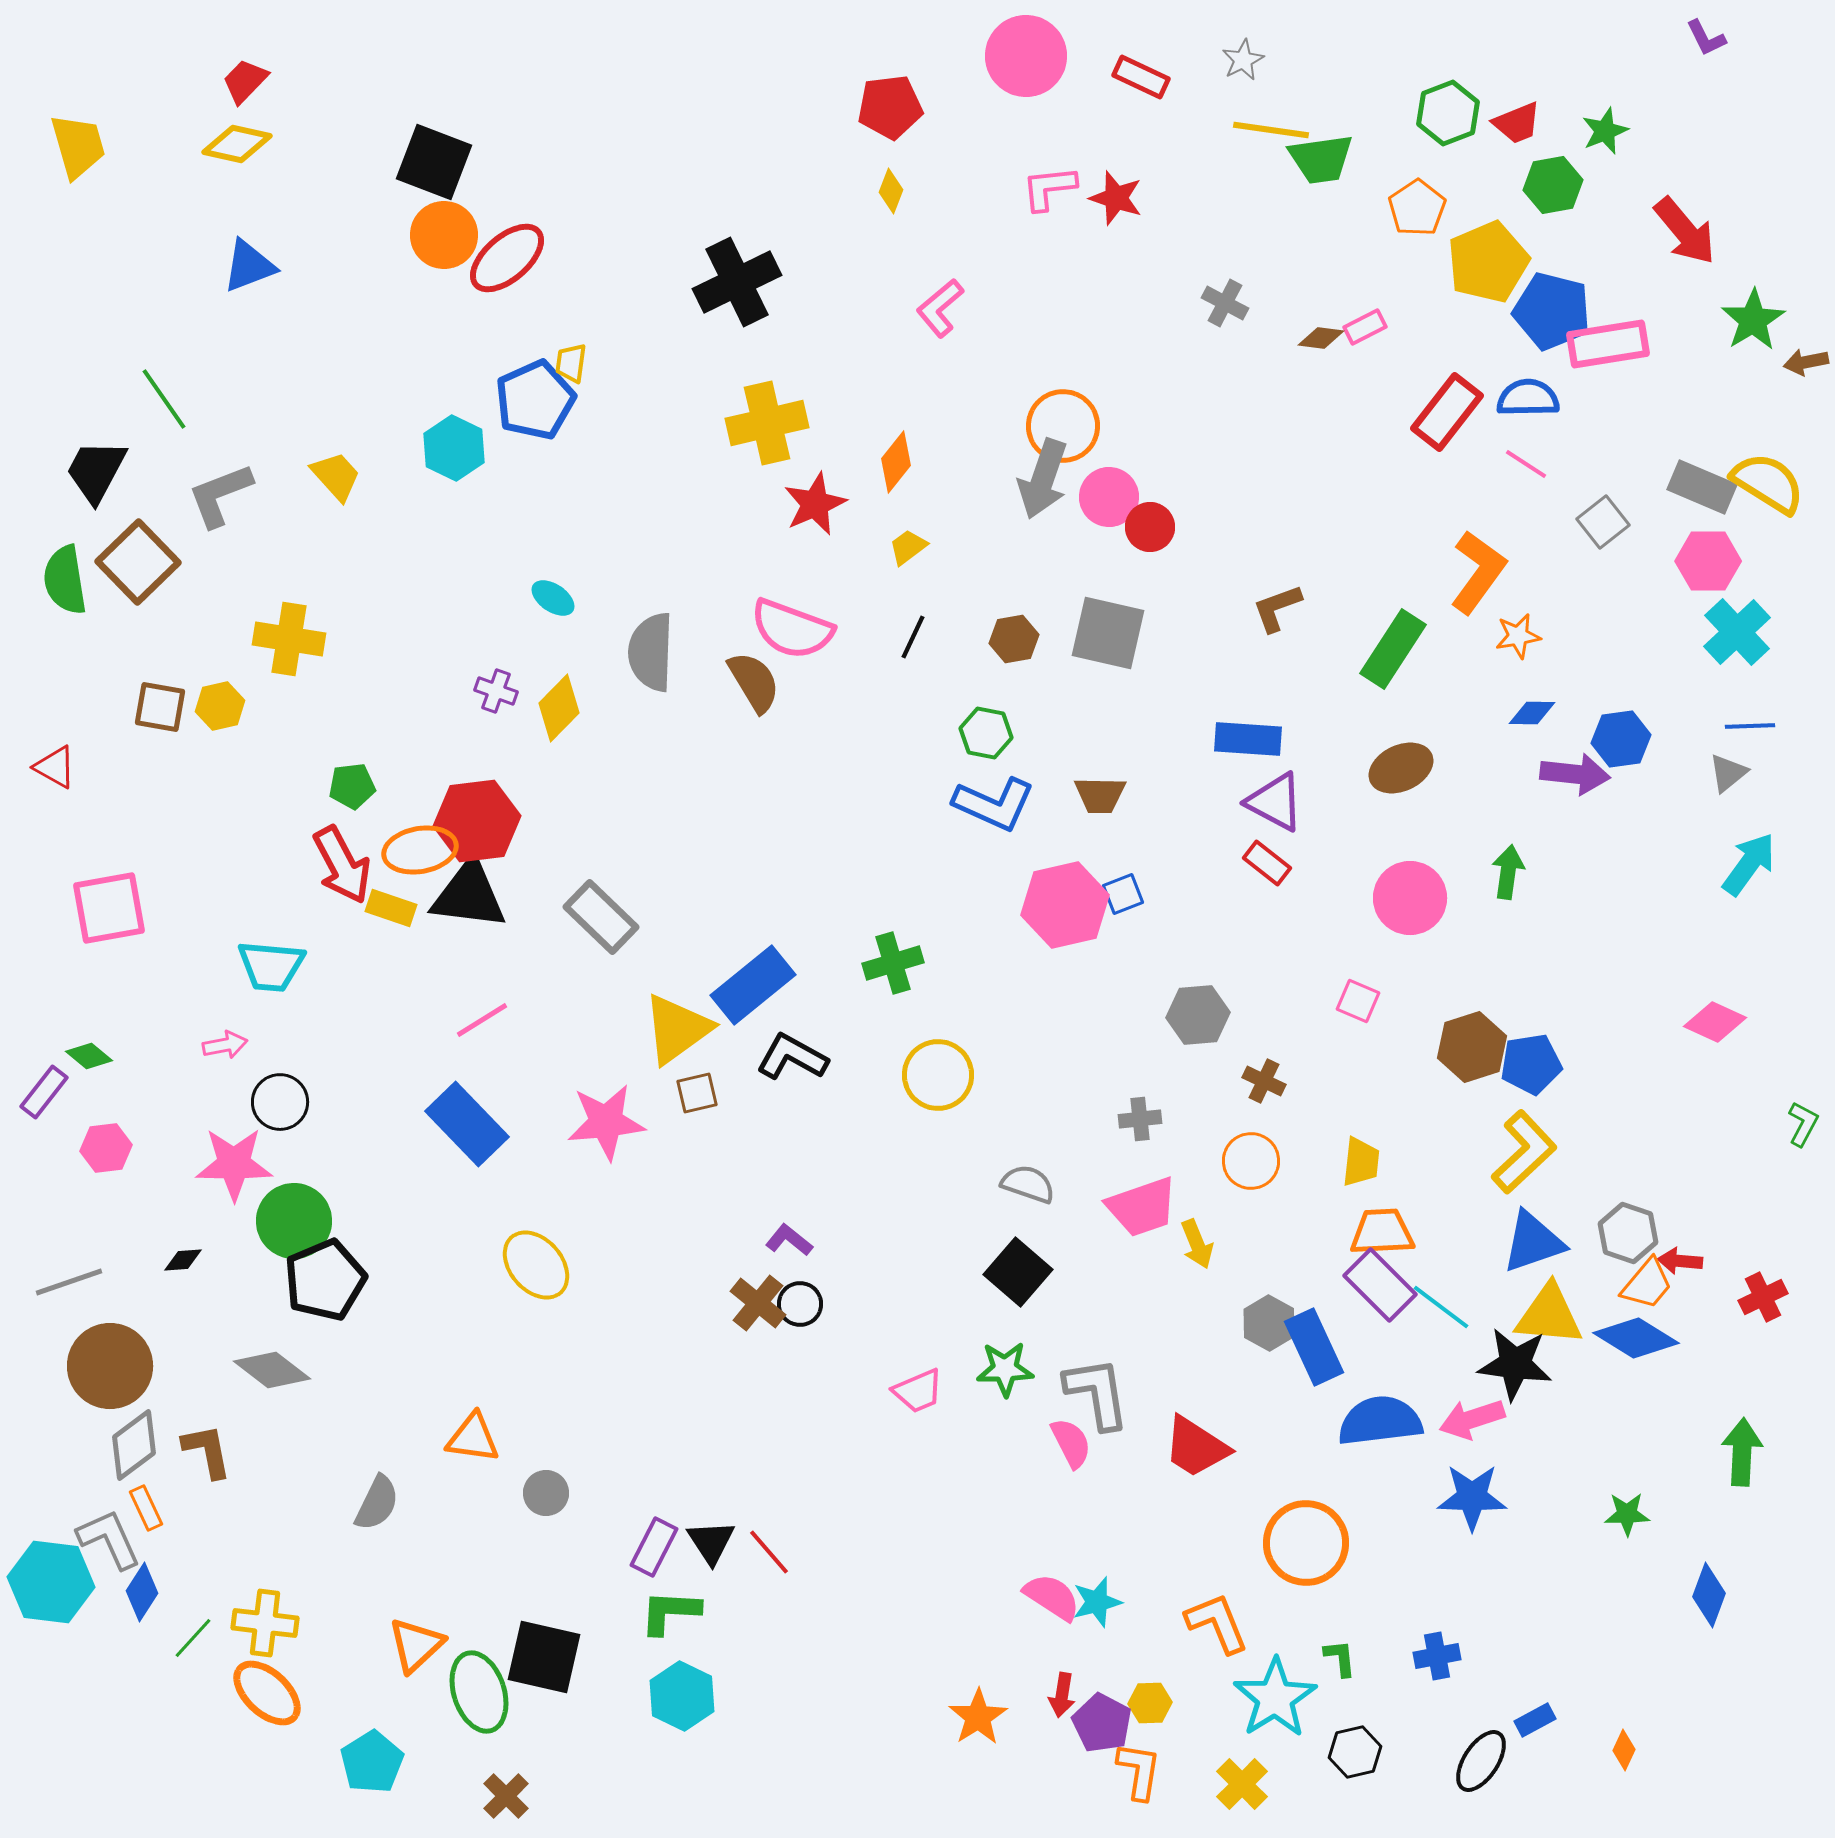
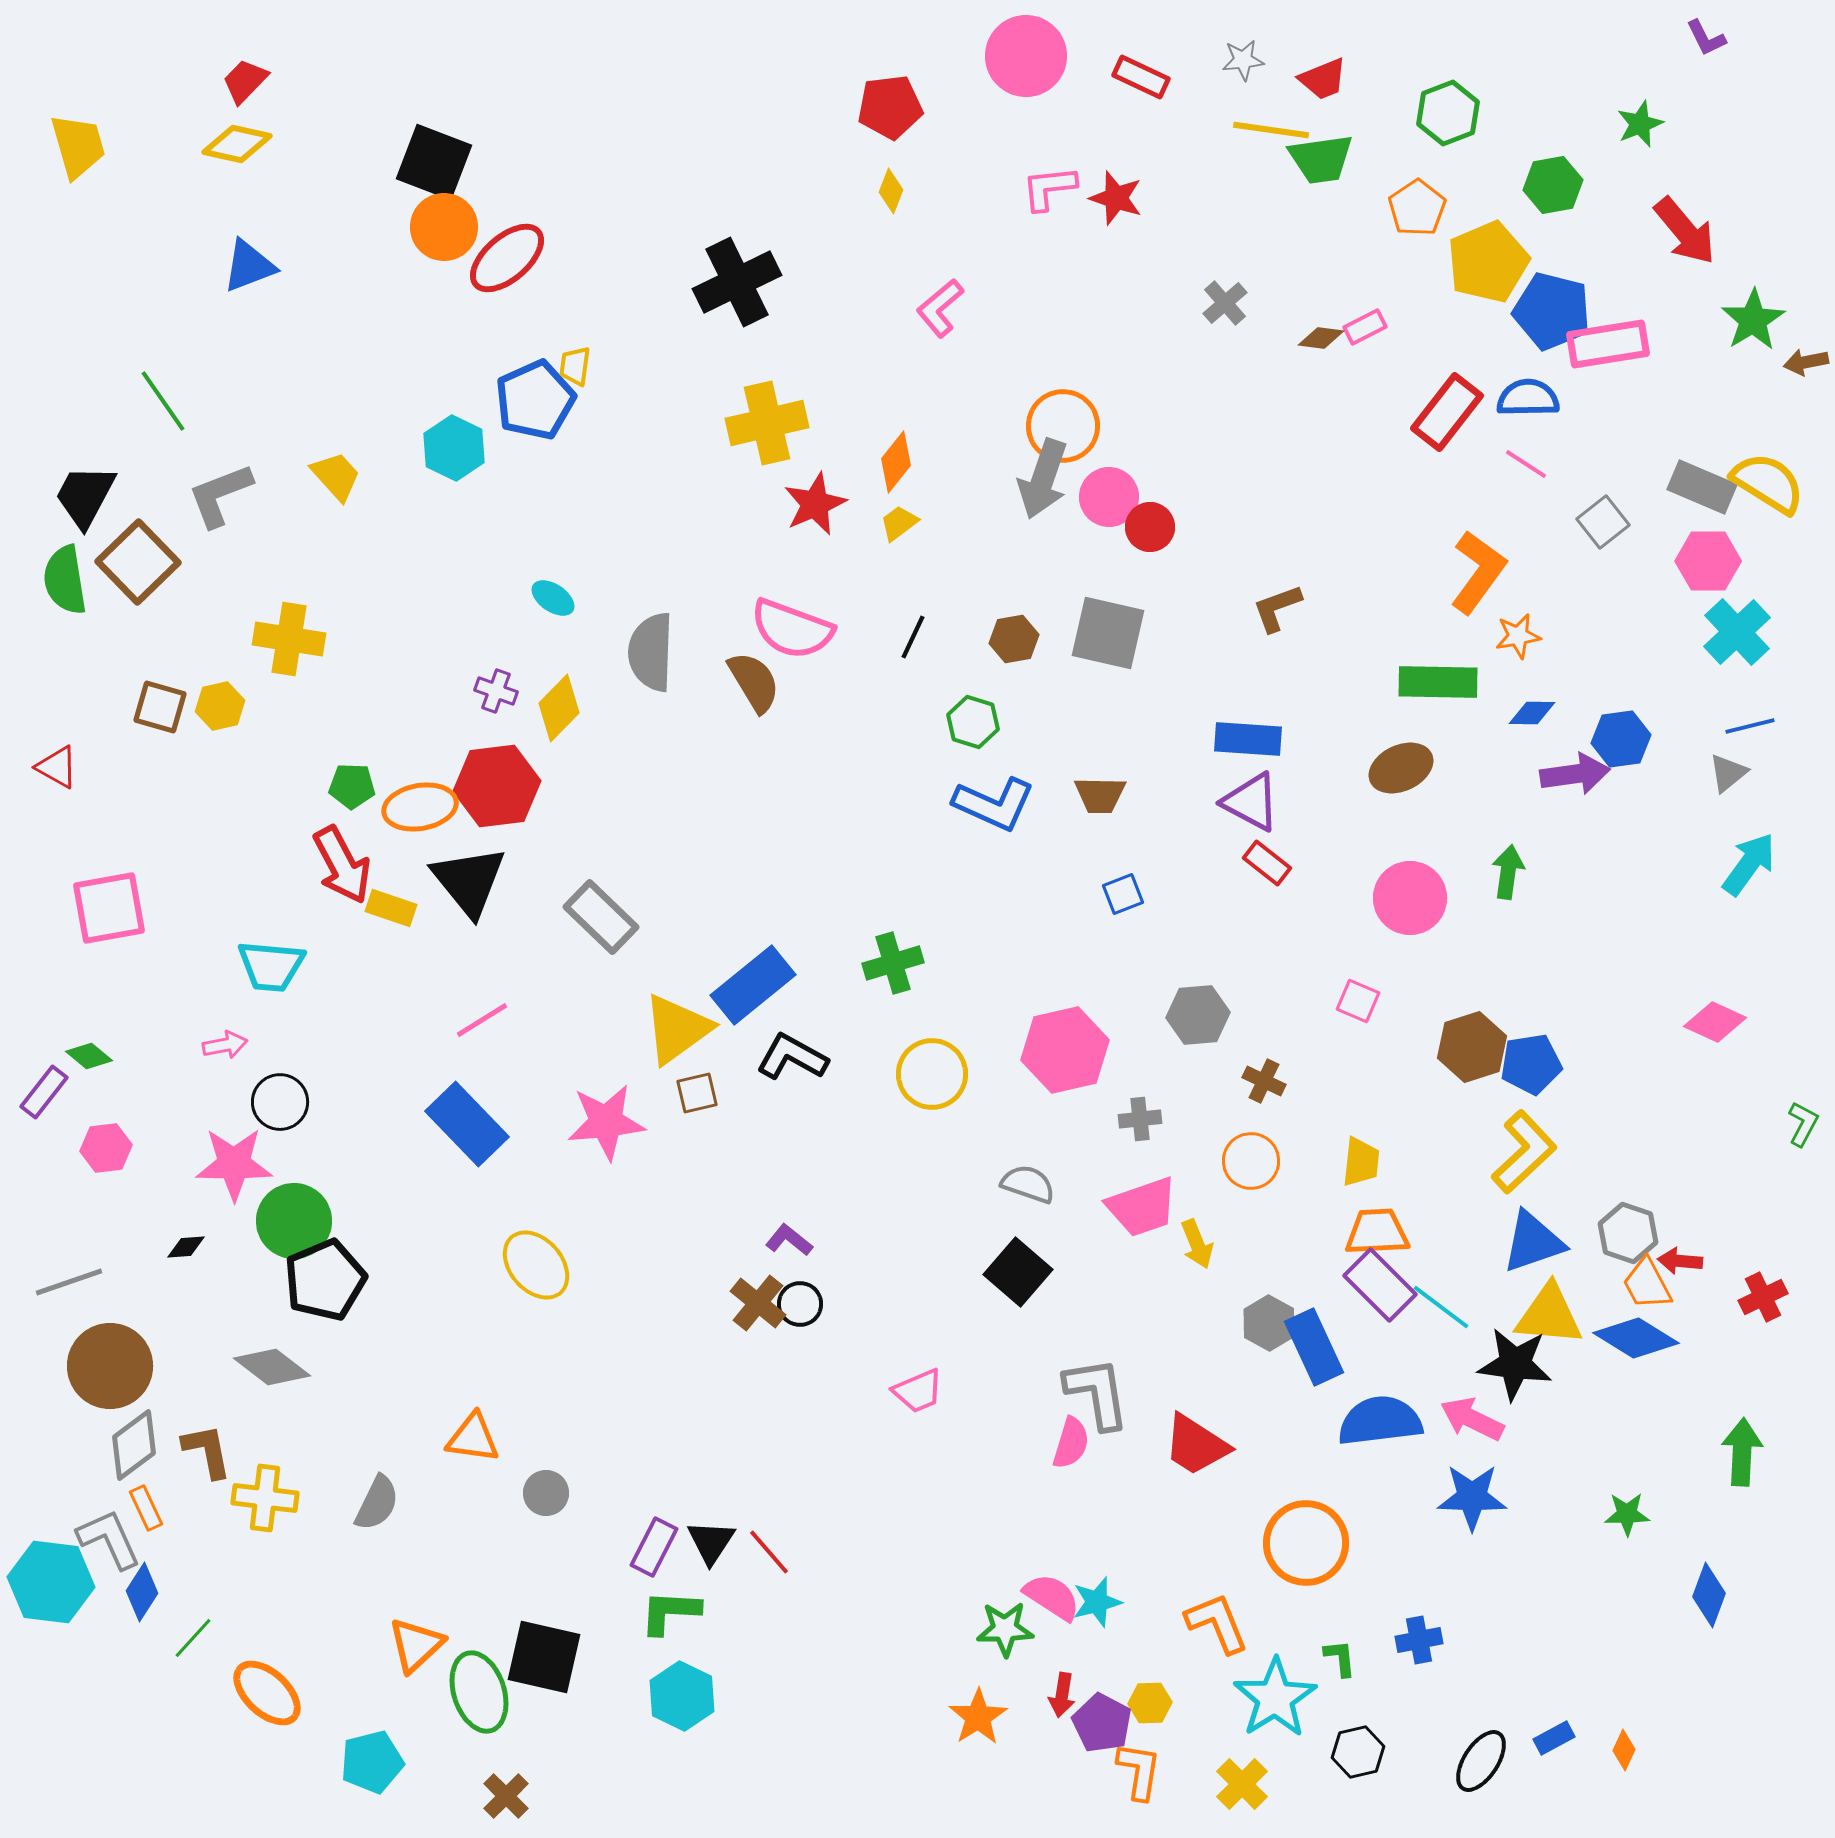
gray star at (1243, 60): rotated 21 degrees clockwise
red trapezoid at (1517, 123): moved 194 px left, 44 px up
green star at (1605, 131): moved 35 px right, 7 px up
orange circle at (444, 235): moved 8 px up
gray cross at (1225, 303): rotated 21 degrees clockwise
yellow trapezoid at (571, 363): moved 4 px right, 3 px down
green line at (164, 399): moved 1 px left, 2 px down
black trapezoid at (96, 471): moved 11 px left, 25 px down
yellow trapezoid at (908, 547): moved 9 px left, 24 px up
green rectangle at (1393, 649): moved 45 px right, 33 px down; rotated 58 degrees clockwise
brown square at (160, 707): rotated 6 degrees clockwise
blue line at (1750, 726): rotated 12 degrees counterclockwise
green hexagon at (986, 733): moved 13 px left, 11 px up; rotated 6 degrees clockwise
red triangle at (55, 767): moved 2 px right
purple arrow at (1575, 774): rotated 14 degrees counterclockwise
green pentagon at (352, 786): rotated 9 degrees clockwise
purple triangle at (1275, 802): moved 24 px left
red hexagon at (477, 821): moved 20 px right, 35 px up
orange ellipse at (420, 850): moved 43 px up
black triangle at (469, 895): moved 14 px up; rotated 44 degrees clockwise
pink hexagon at (1065, 905): moved 145 px down
yellow circle at (938, 1075): moved 6 px left, 1 px up
orange trapezoid at (1382, 1232): moved 5 px left
black diamond at (183, 1260): moved 3 px right, 13 px up
orange trapezoid at (1647, 1284): rotated 112 degrees clockwise
green star at (1005, 1369): moved 260 px down
gray diamond at (272, 1370): moved 3 px up
pink arrow at (1472, 1419): rotated 44 degrees clockwise
pink semicircle at (1071, 1443): rotated 44 degrees clockwise
red trapezoid at (1196, 1447): moved 2 px up
black triangle at (711, 1542): rotated 6 degrees clockwise
yellow cross at (265, 1623): moved 125 px up
blue cross at (1437, 1656): moved 18 px left, 16 px up
blue rectangle at (1535, 1720): moved 19 px right, 18 px down
black hexagon at (1355, 1752): moved 3 px right
cyan pentagon at (372, 1762): rotated 18 degrees clockwise
